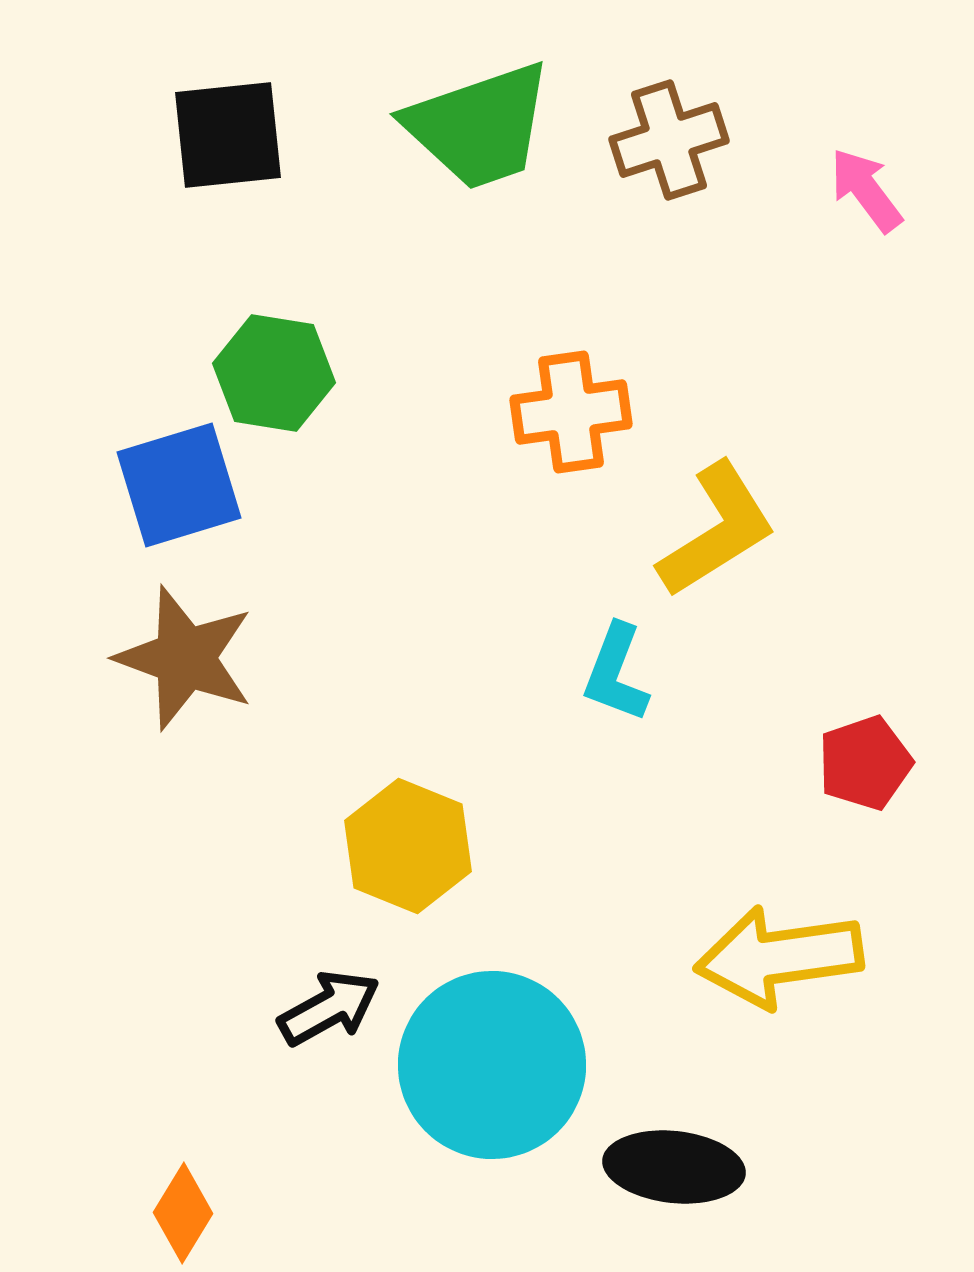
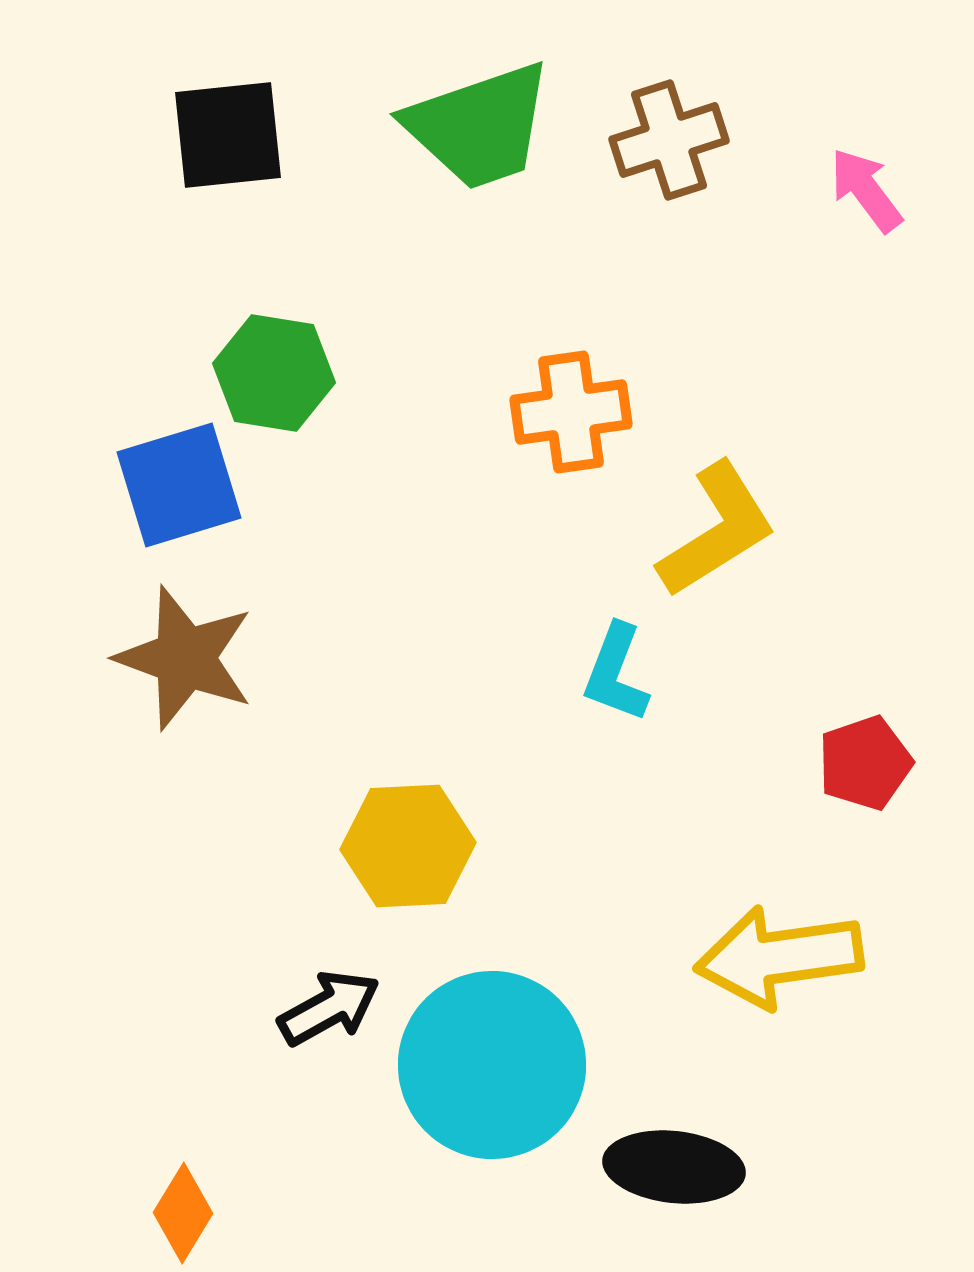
yellow hexagon: rotated 25 degrees counterclockwise
